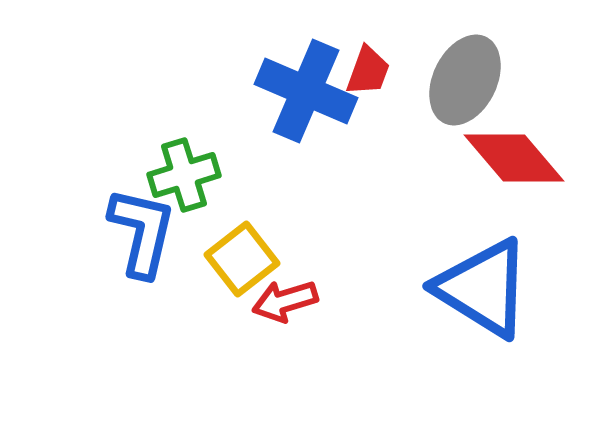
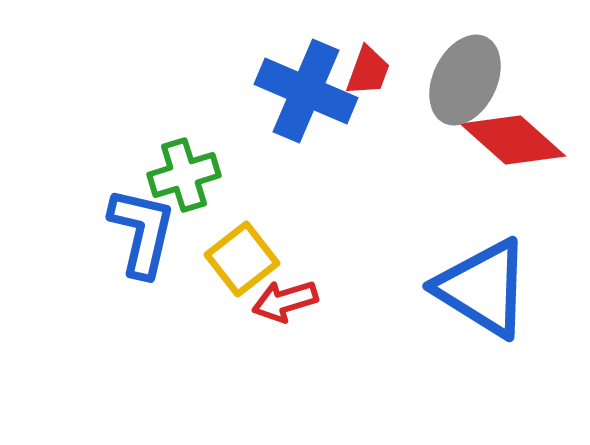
red diamond: moved 1 px left, 18 px up; rotated 8 degrees counterclockwise
